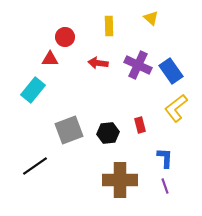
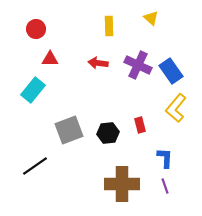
red circle: moved 29 px left, 8 px up
yellow L-shape: rotated 12 degrees counterclockwise
brown cross: moved 2 px right, 4 px down
